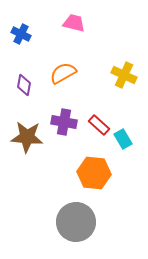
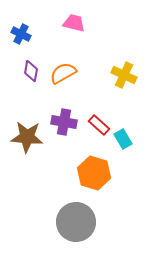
purple diamond: moved 7 px right, 14 px up
orange hexagon: rotated 12 degrees clockwise
